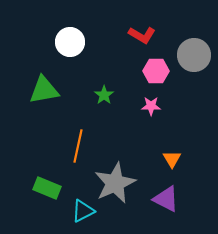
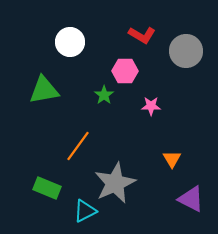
gray circle: moved 8 px left, 4 px up
pink hexagon: moved 31 px left
orange line: rotated 24 degrees clockwise
purple triangle: moved 25 px right
cyan triangle: moved 2 px right
